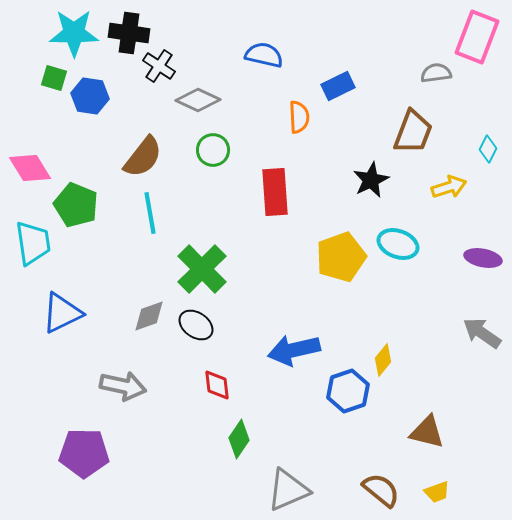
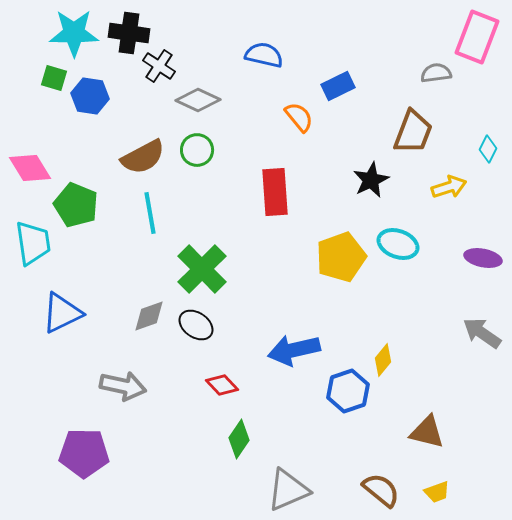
orange semicircle at (299, 117): rotated 36 degrees counterclockwise
green circle at (213, 150): moved 16 px left
brown semicircle at (143, 157): rotated 24 degrees clockwise
red diamond at (217, 385): moved 5 px right; rotated 36 degrees counterclockwise
